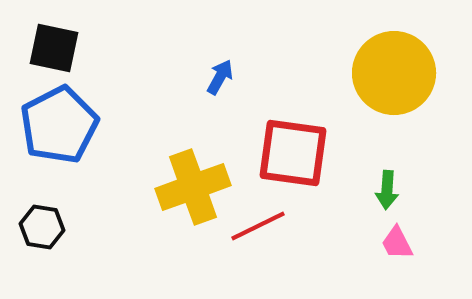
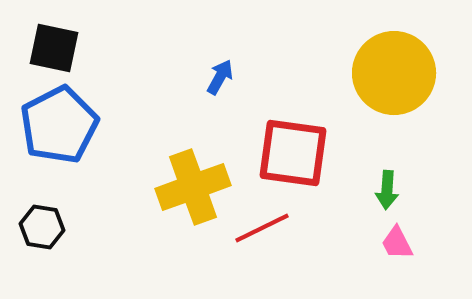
red line: moved 4 px right, 2 px down
